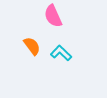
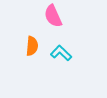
orange semicircle: rotated 42 degrees clockwise
